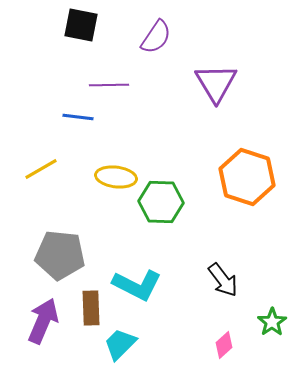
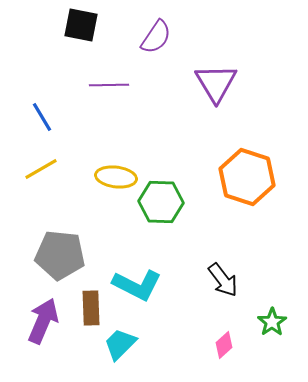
blue line: moved 36 px left; rotated 52 degrees clockwise
